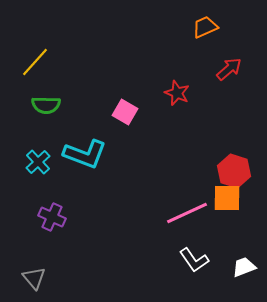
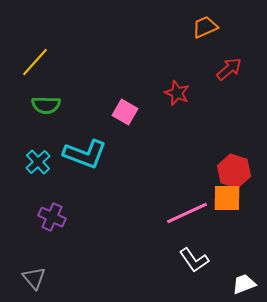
white trapezoid: moved 17 px down
